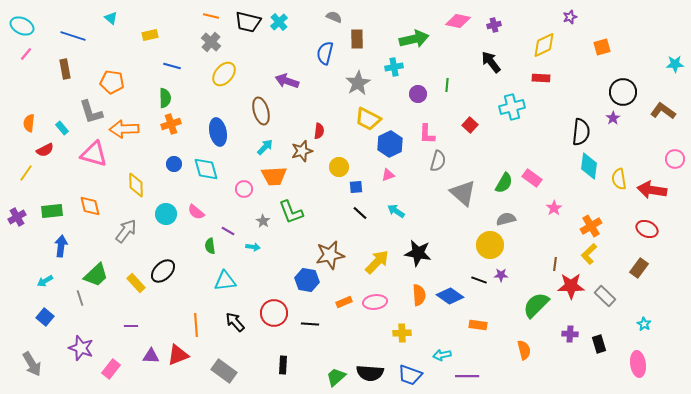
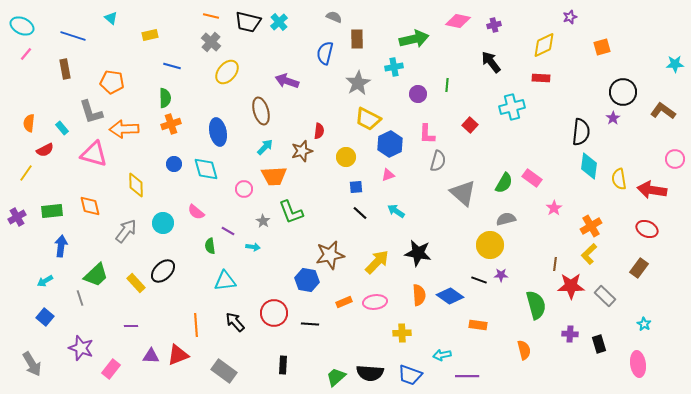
yellow ellipse at (224, 74): moved 3 px right, 2 px up
yellow circle at (339, 167): moved 7 px right, 10 px up
cyan circle at (166, 214): moved 3 px left, 9 px down
green semicircle at (536, 305): rotated 120 degrees clockwise
